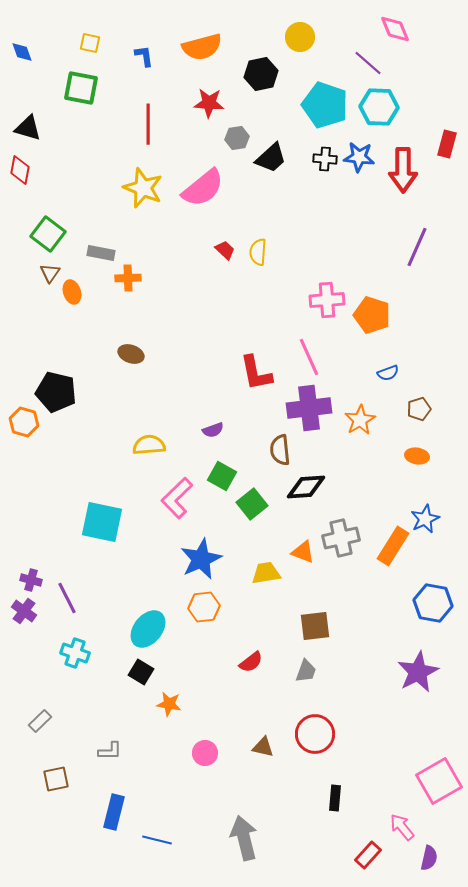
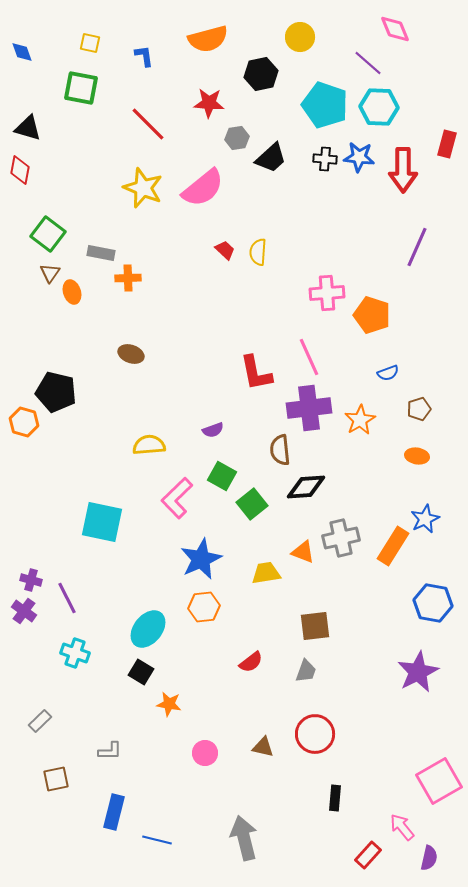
orange semicircle at (202, 47): moved 6 px right, 8 px up
red line at (148, 124): rotated 45 degrees counterclockwise
pink cross at (327, 300): moved 7 px up
